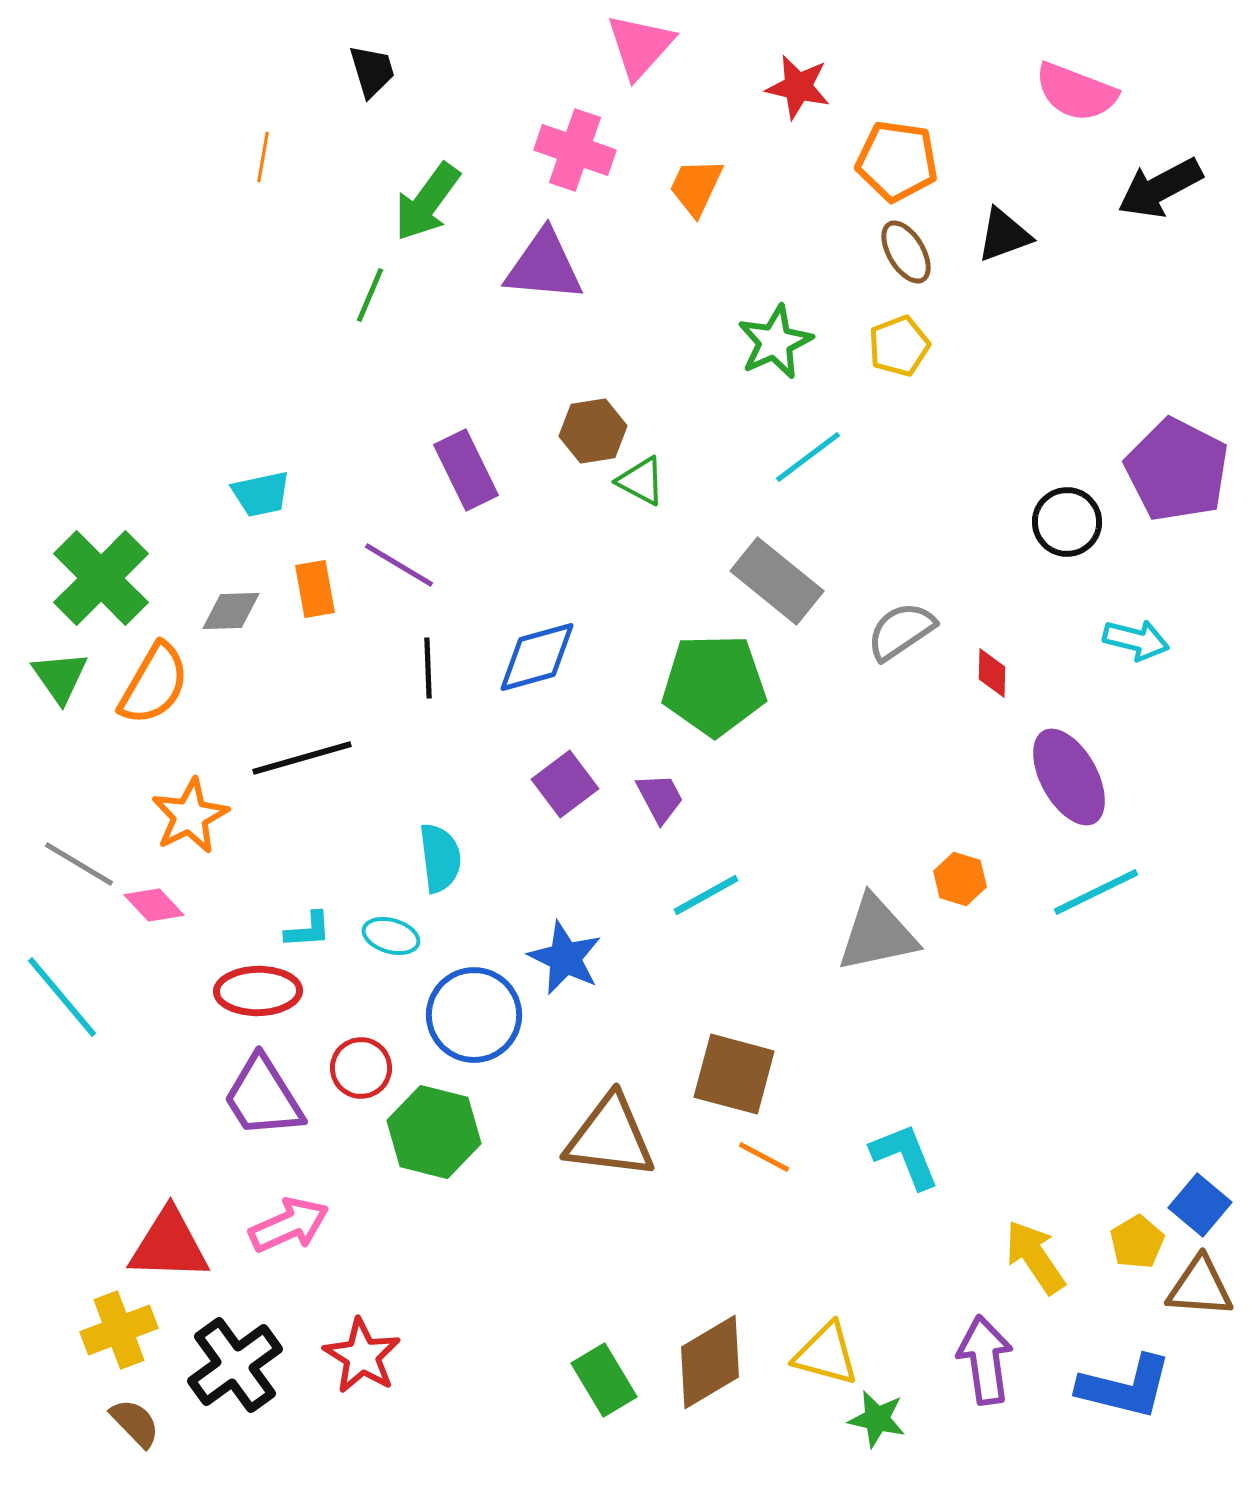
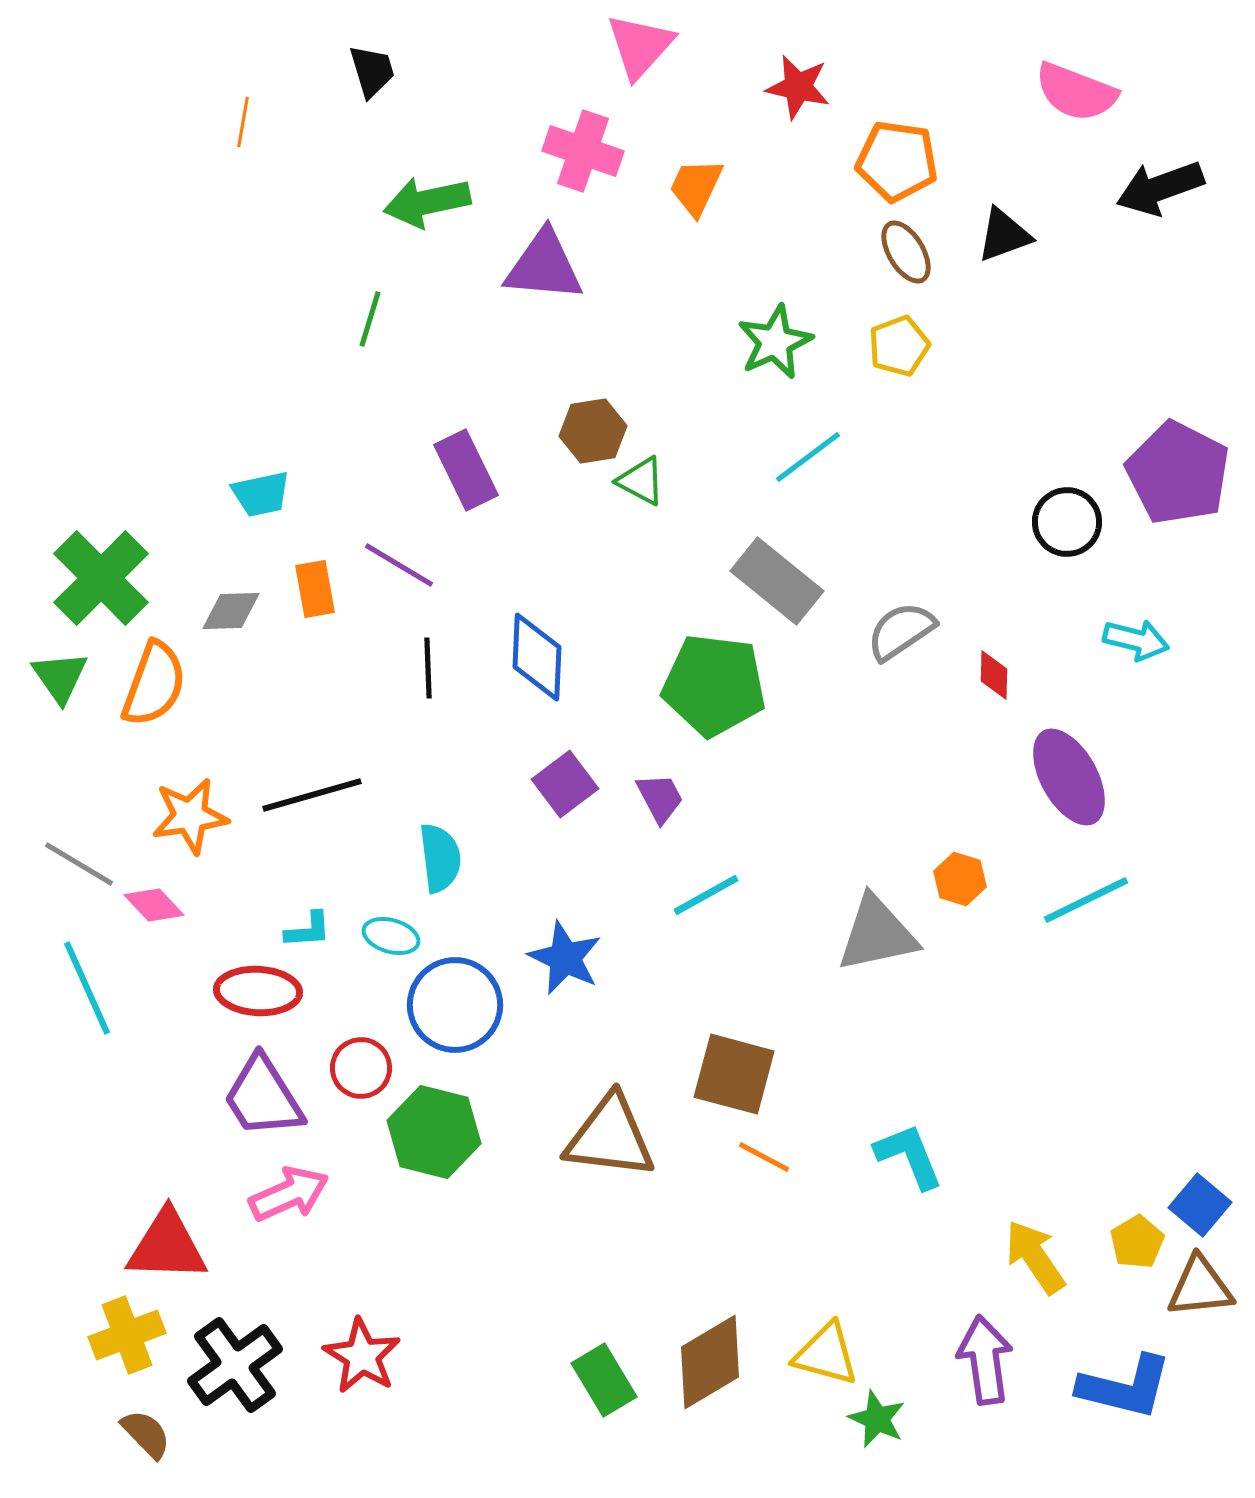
pink cross at (575, 150): moved 8 px right, 1 px down
orange line at (263, 157): moved 20 px left, 35 px up
black arrow at (1160, 188): rotated 8 degrees clockwise
green arrow at (427, 202): rotated 42 degrees clockwise
green line at (370, 295): moved 24 px down; rotated 6 degrees counterclockwise
purple pentagon at (1177, 470): moved 1 px right, 3 px down
blue diamond at (537, 657): rotated 72 degrees counterclockwise
red diamond at (992, 673): moved 2 px right, 2 px down
orange semicircle at (154, 684): rotated 10 degrees counterclockwise
green pentagon at (714, 685): rotated 8 degrees clockwise
black line at (302, 758): moved 10 px right, 37 px down
orange star at (190, 816): rotated 18 degrees clockwise
cyan line at (1096, 892): moved 10 px left, 8 px down
red ellipse at (258, 991): rotated 4 degrees clockwise
cyan line at (62, 997): moved 25 px right, 9 px up; rotated 16 degrees clockwise
blue circle at (474, 1015): moved 19 px left, 10 px up
cyan L-shape at (905, 1156): moved 4 px right
pink arrow at (289, 1225): moved 31 px up
red triangle at (169, 1245): moved 2 px left, 1 px down
brown triangle at (1200, 1287): rotated 10 degrees counterclockwise
yellow cross at (119, 1330): moved 8 px right, 5 px down
green star at (877, 1419): rotated 12 degrees clockwise
brown semicircle at (135, 1423): moved 11 px right, 11 px down
